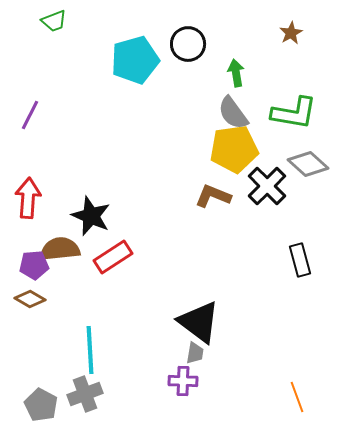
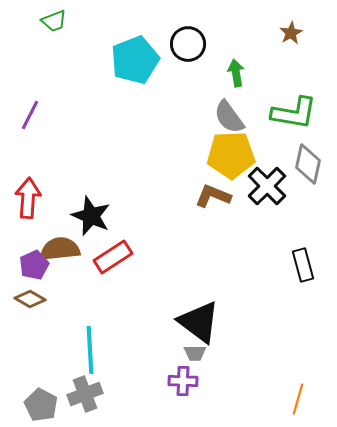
cyan pentagon: rotated 6 degrees counterclockwise
gray semicircle: moved 4 px left, 4 px down
yellow pentagon: moved 3 px left, 6 px down; rotated 6 degrees clockwise
gray diamond: rotated 60 degrees clockwise
black rectangle: moved 3 px right, 5 px down
purple pentagon: rotated 20 degrees counterclockwise
gray trapezoid: rotated 80 degrees clockwise
orange line: moved 1 px right, 2 px down; rotated 36 degrees clockwise
